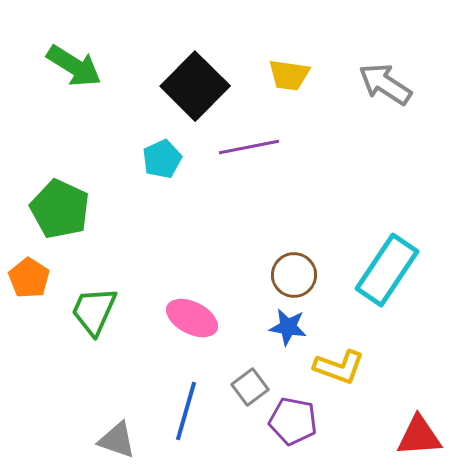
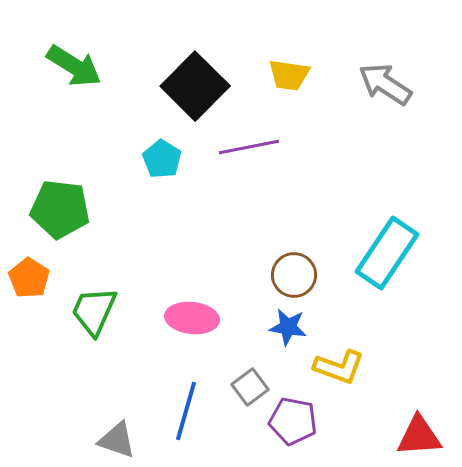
cyan pentagon: rotated 15 degrees counterclockwise
green pentagon: rotated 18 degrees counterclockwise
cyan rectangle: moved 17 px up
pink ellipse: rotated 21 degrees counterclockwise
